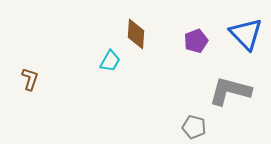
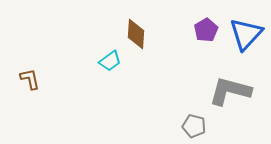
blue triangle: rotated 27 degrees clockwise
purple pentagon: moved 10 px right, 11 px up; rotated 10 degrees counterclockwise
cyan trapezoid: rotated 25 degrees clockwise
brown L-shape: rotated 30 degrees counterclockwise
gray pentagon: moved 1 px up
